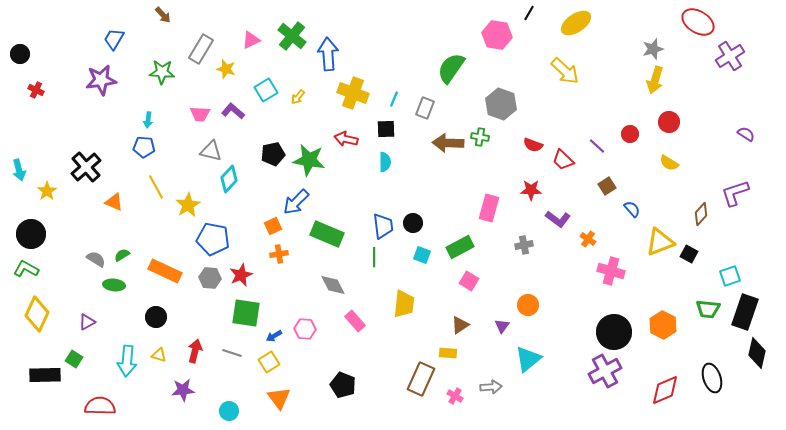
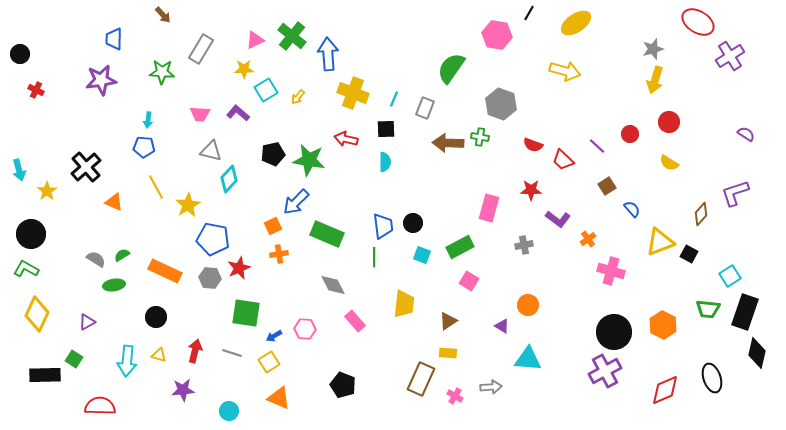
blue trapezoid at (114, 39): rotated 30 degrees counterclockwise
pink triangle at (251, 40): moved 4 px right
yellow star at (226, 69): moved 18 px right; rotated 18 degrees counterclockwise
yellow arrow at (565, 71): rotated 28 degrees counterclockwise
purple L-shape at (233, 111): moved 5 px right, 2 px down
orange cross at (588, 239): rotated 21 degrees clockwise
red star at (241, 275): moved 2 px left, 7 px up
cyan square at (730, 276): rotated 15 degrees counterclockwise
green ellipse at (114, 285): rotated 15 degrees counterclockwise
brown triangle at (460, 325): moved 12 px left, 4 px up
purple triangle at (502, 326): rotated 35 degrees counterclockwise
cyan triangle at (528, 359): rotated 44 degrees clockwise
orange triangle at (279, 398): rotated 30 degrees counterclockwise
